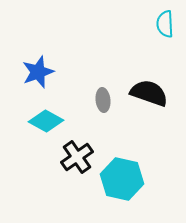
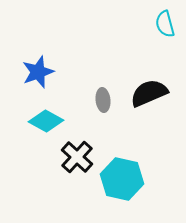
cyan semicircle: rotated 12 degrees counterclockwise
black semicircle: rotated 42 degrees counterclockwise
black cross: rotated 12 degrees counterclockwise
